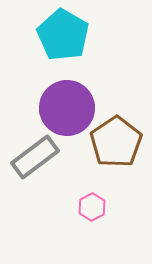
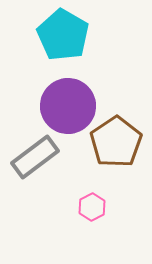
purple circle: moved 1 px right, 2 px up
